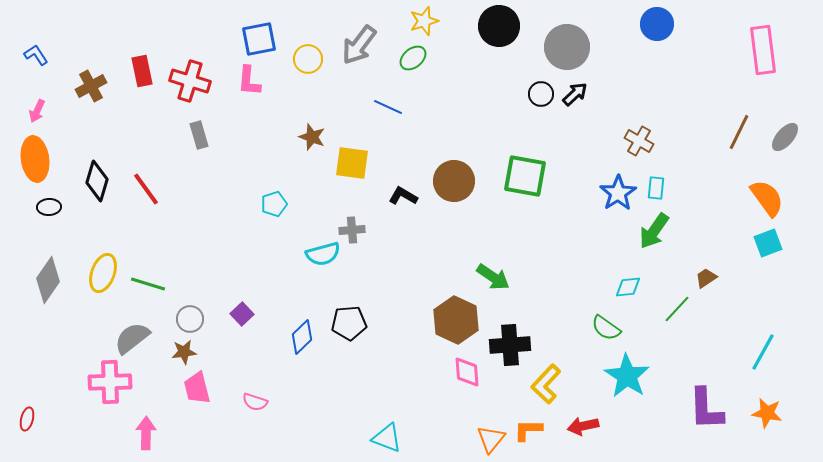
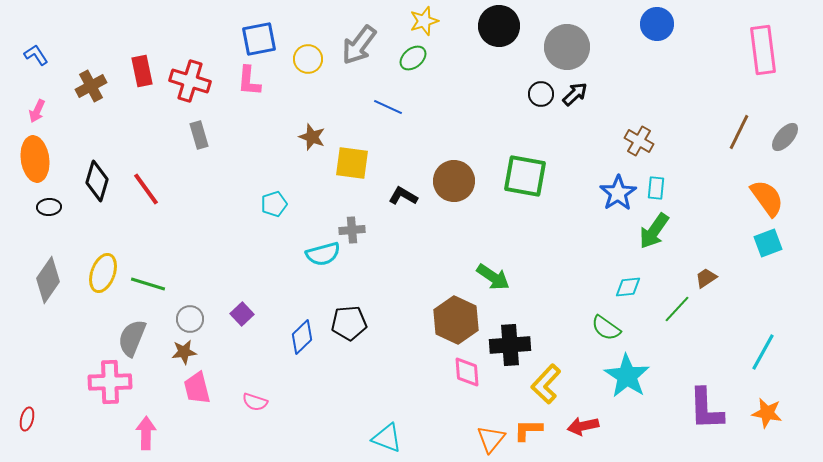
gray semicircle at (132, 338): rotated 30 degrees counterclockwise
